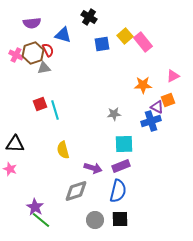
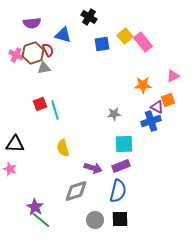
yellow semicircle: moved 2 px up
